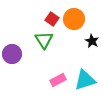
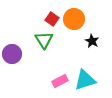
pink rectangle: moved 2 px right, 1 px down
